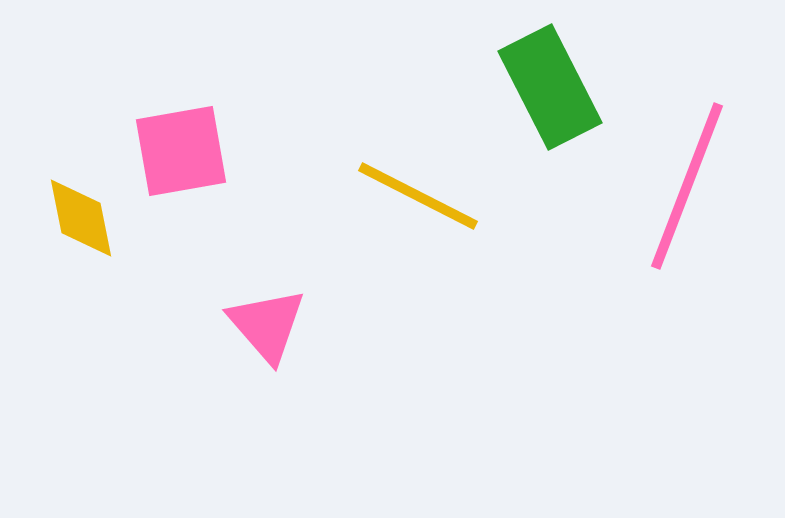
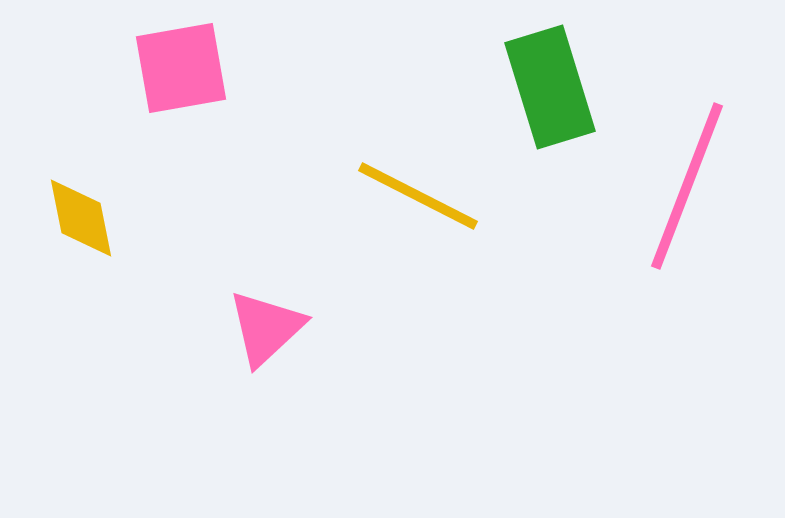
green rectangle: rotated 10 degrees clockwise
pink square: moved 83 px up
pink triangle: moved 1 px left, 3 px down; rotated 28 degrees clockwise
